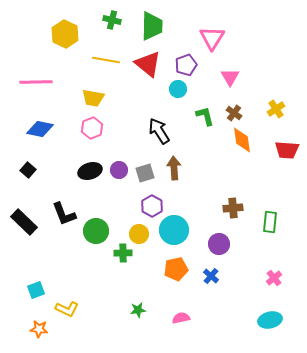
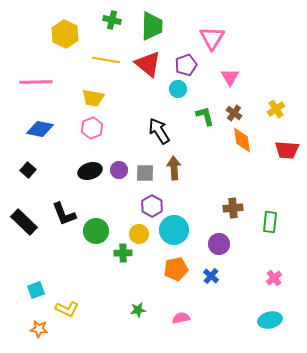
gray square at (145, 173): rotated 18 degrees clockwise
